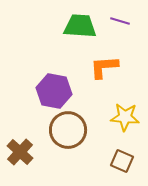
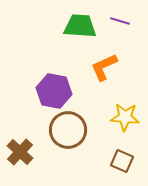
orange L-shape: rotated 20 degrees counterclockwise
